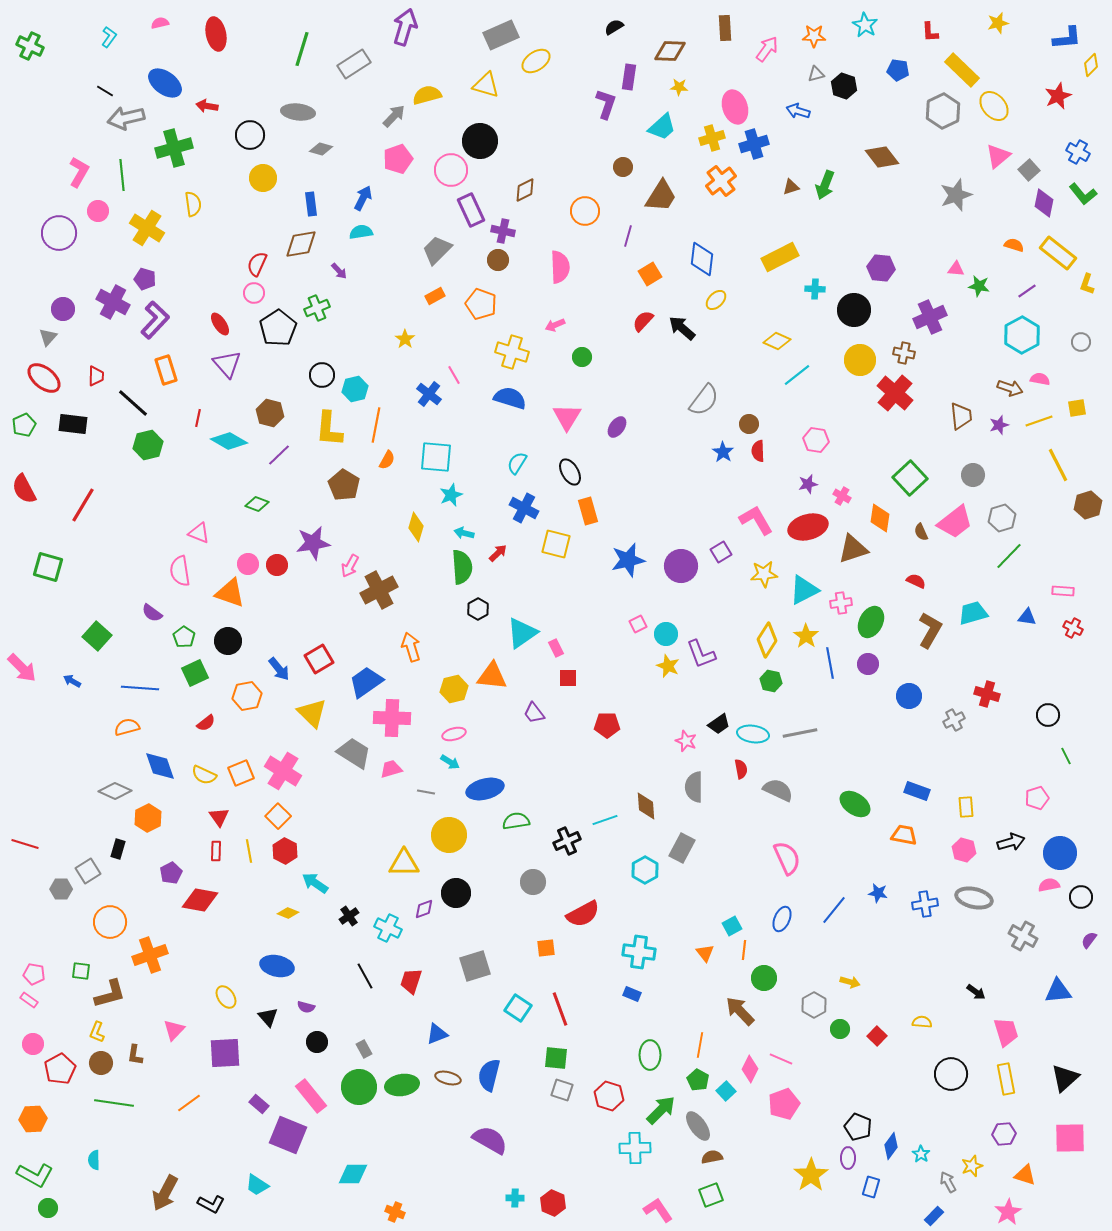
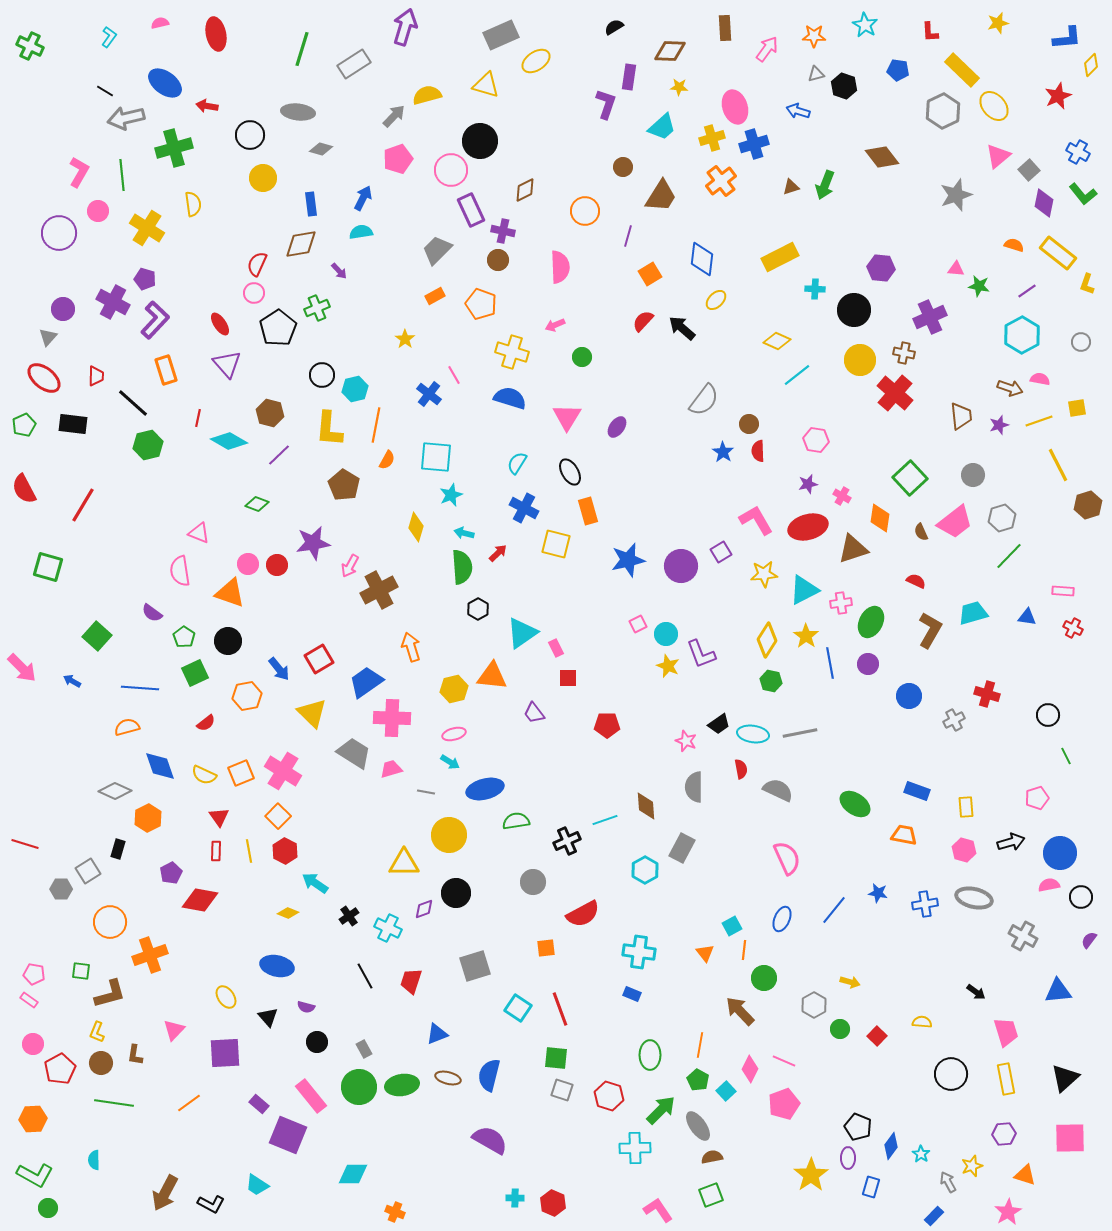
pink line at (781, 1059): moved 3 px right, 2 px down
